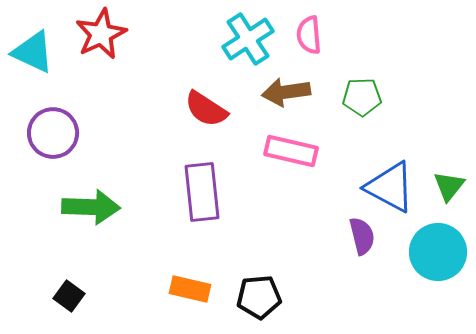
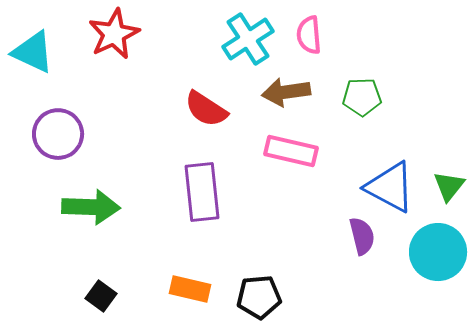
red star: moved 13 px right
purple circle: moved 5 px right, 1 px down
black square: moved 32 px right
